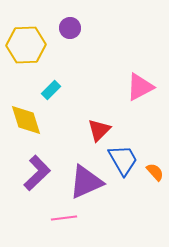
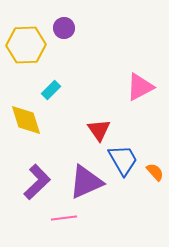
purple circle: moved 6 px left
red triangle: rotated 20 degrees counterclockwise
purple L-shape: moved 9 px down
